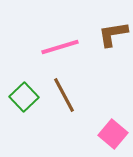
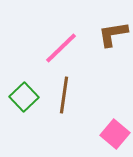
pink line: moved 1 px right, 1 px down; rotated 27 degrees counterclockwise
brown line: rotated 36 degrees clockwise
pink square: moved 2 px right
